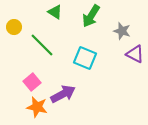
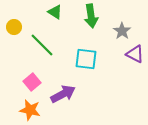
green arrow: rotated 40 degrees counterclockwise
gray star: rotated 18 degrees clockwise
cyan square: moved 1 px right, 1 px down; rotated 15 degrees counterclockwise
orange star: moved 7 px left, 3 px down
